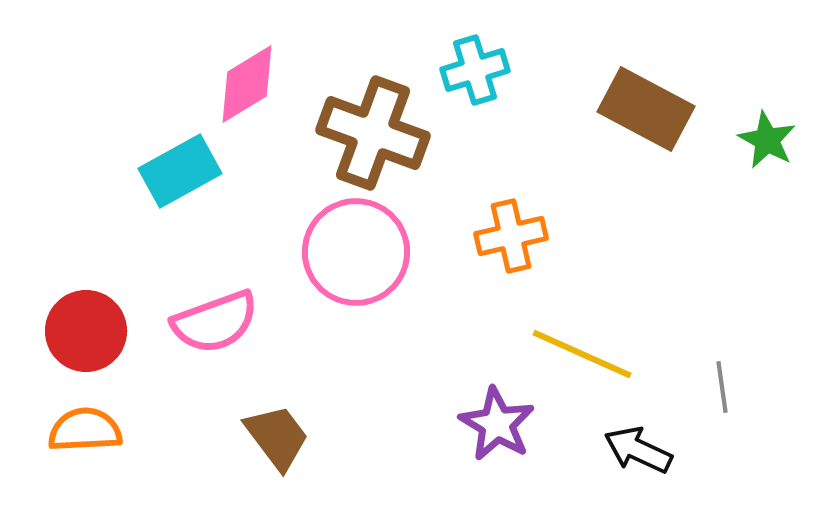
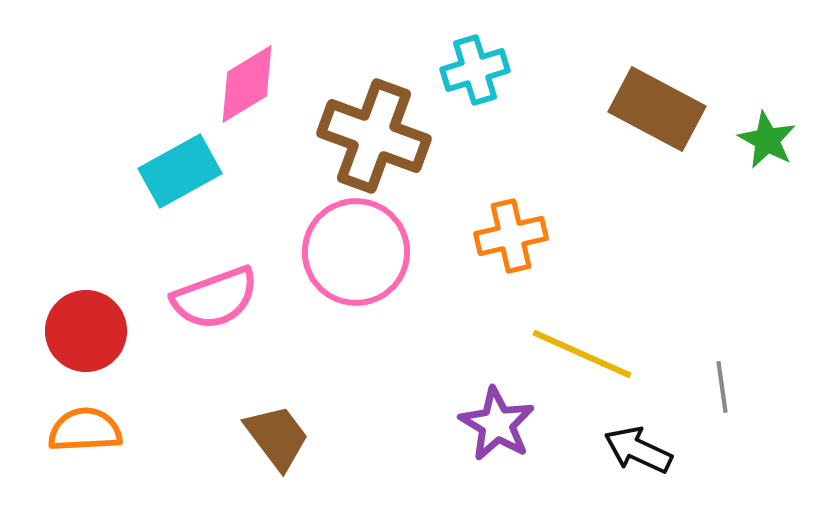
brown rectangle: moved 11 px right
brown cross: moved 1 px right, 3 px down
pink semicircle: moved 24 px up
